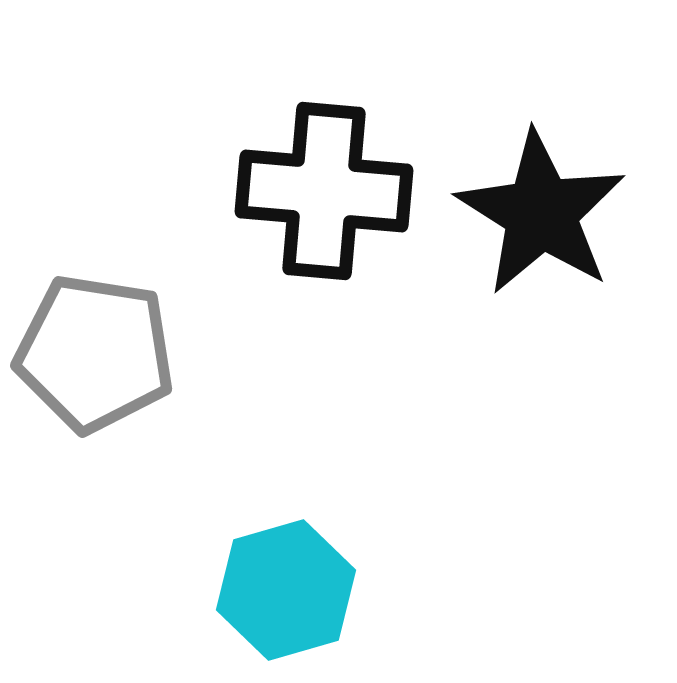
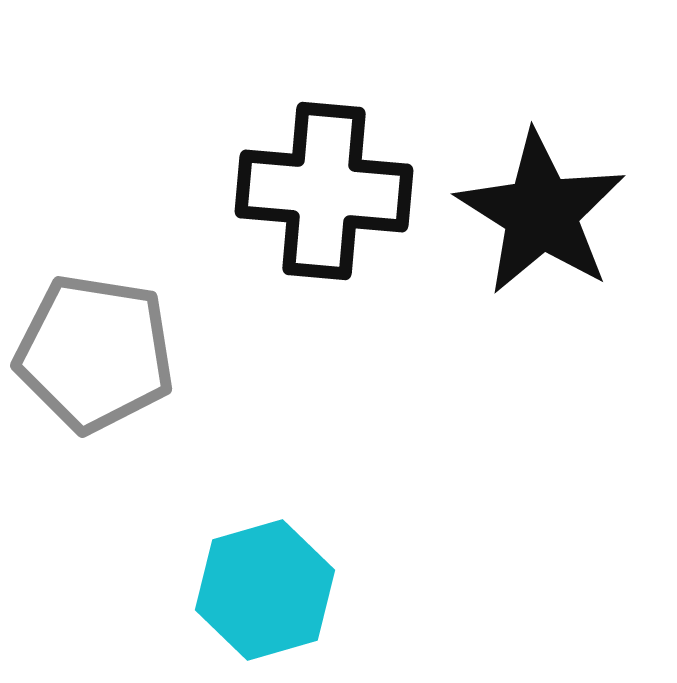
cyan hexagon: moved 21 px left
